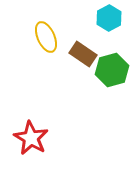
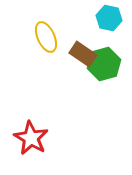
cyan hexagon: rotated 20 degrees counterclockwise
green hexagon: moved 8 px left, 6 px up
